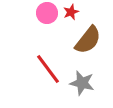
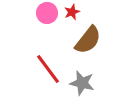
red star: moved 1 px right
